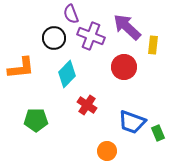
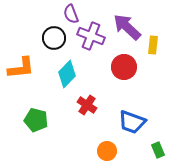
green pentagon: rotated 15 degrees clockwise
green rectangle: moved 17 px down
